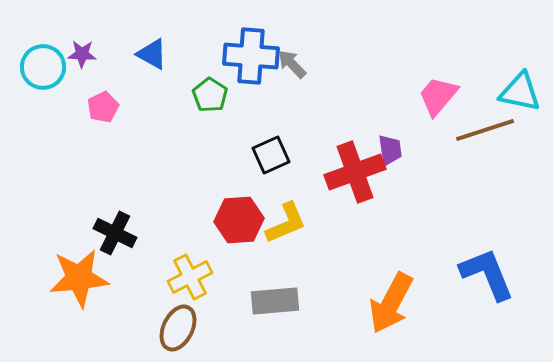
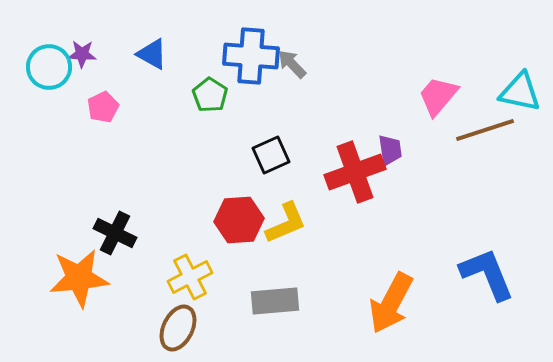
cyan circle: moved 6 px right
